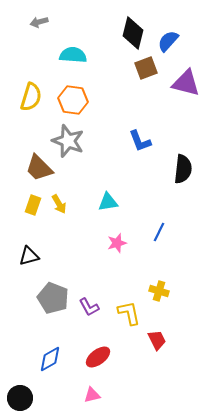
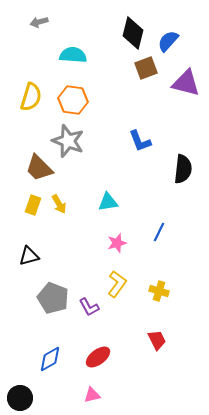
yellow L-shape: moved 12 px left, 29 px up; rotated 48 degrees clockwise
